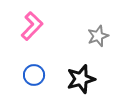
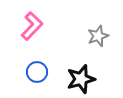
blue circle: moved 3 px right, 3 px up
